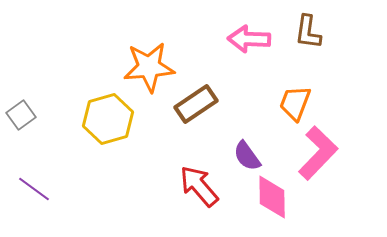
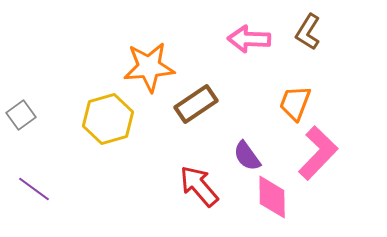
brown L-shape: rotated 24 degrees clockwise
